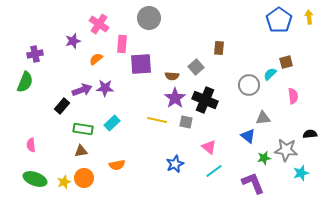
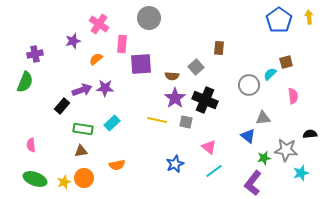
purple L-shape at (253, 183): rotated 120 degrees counterclockwise
